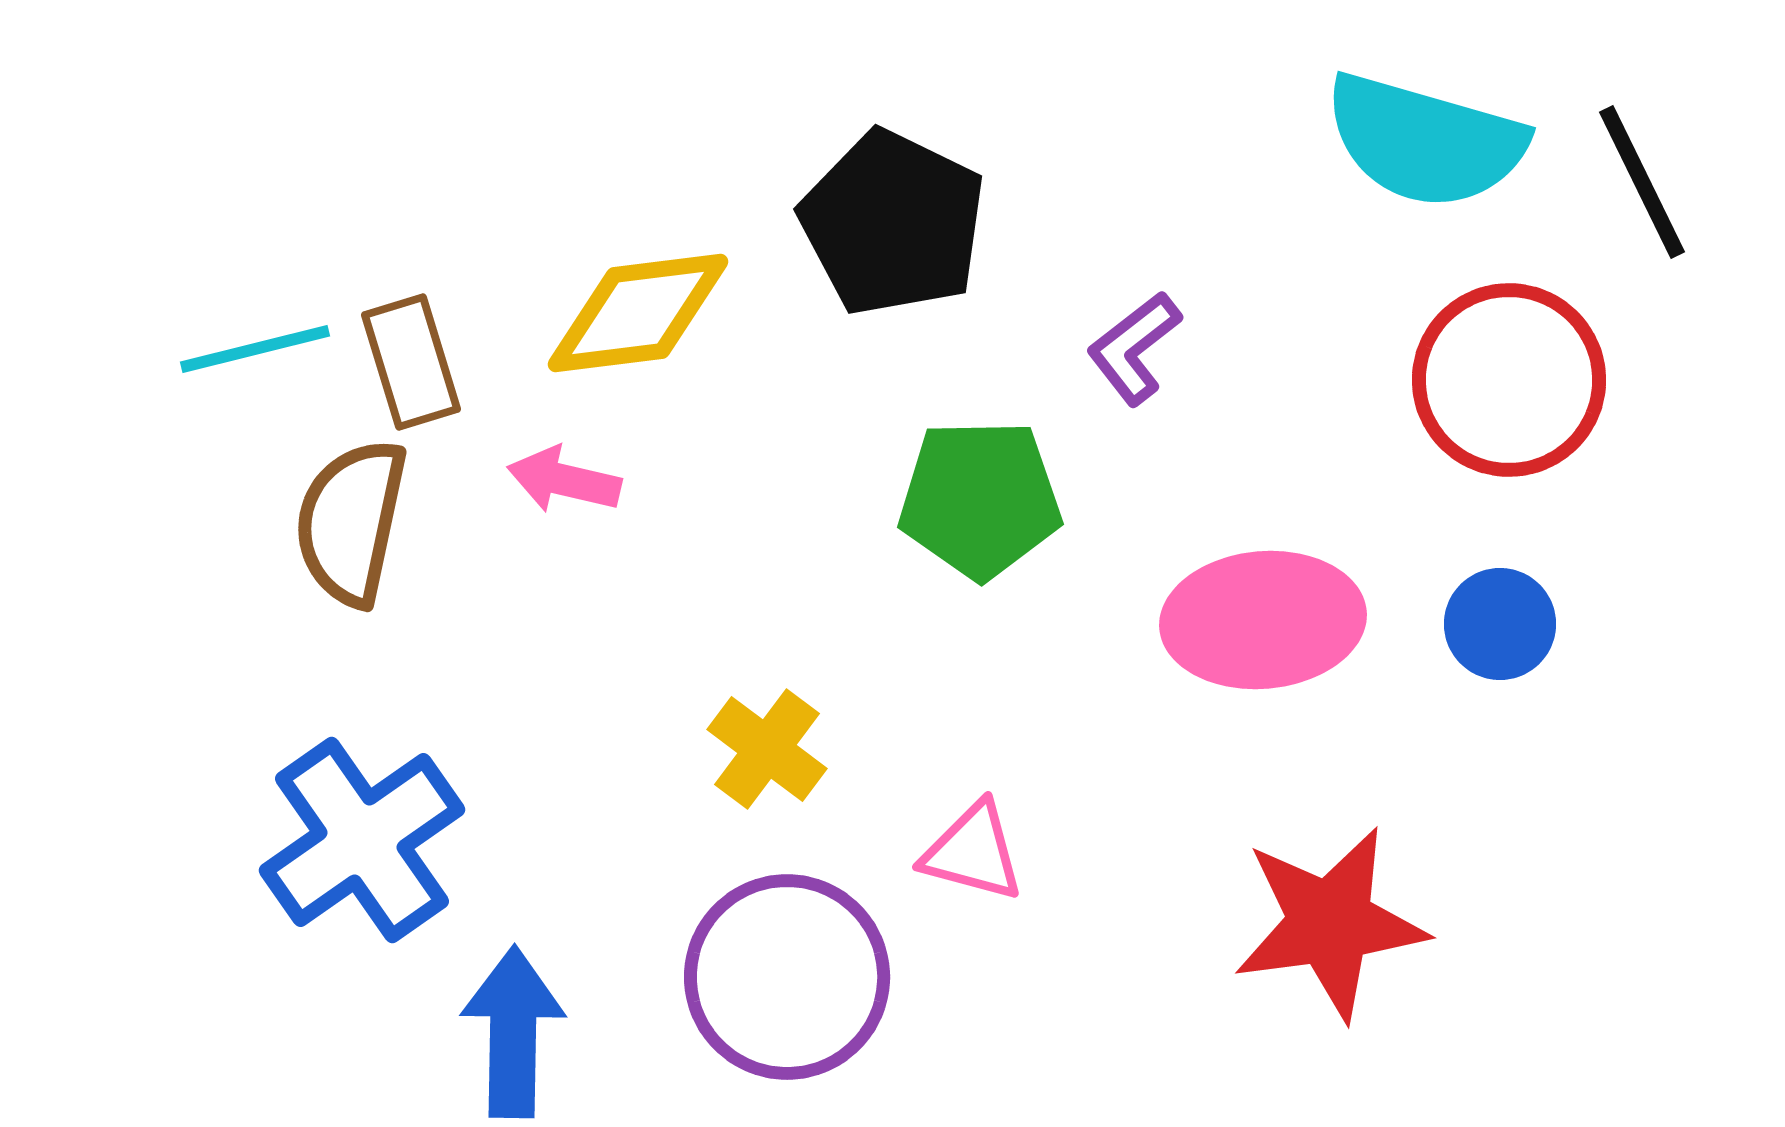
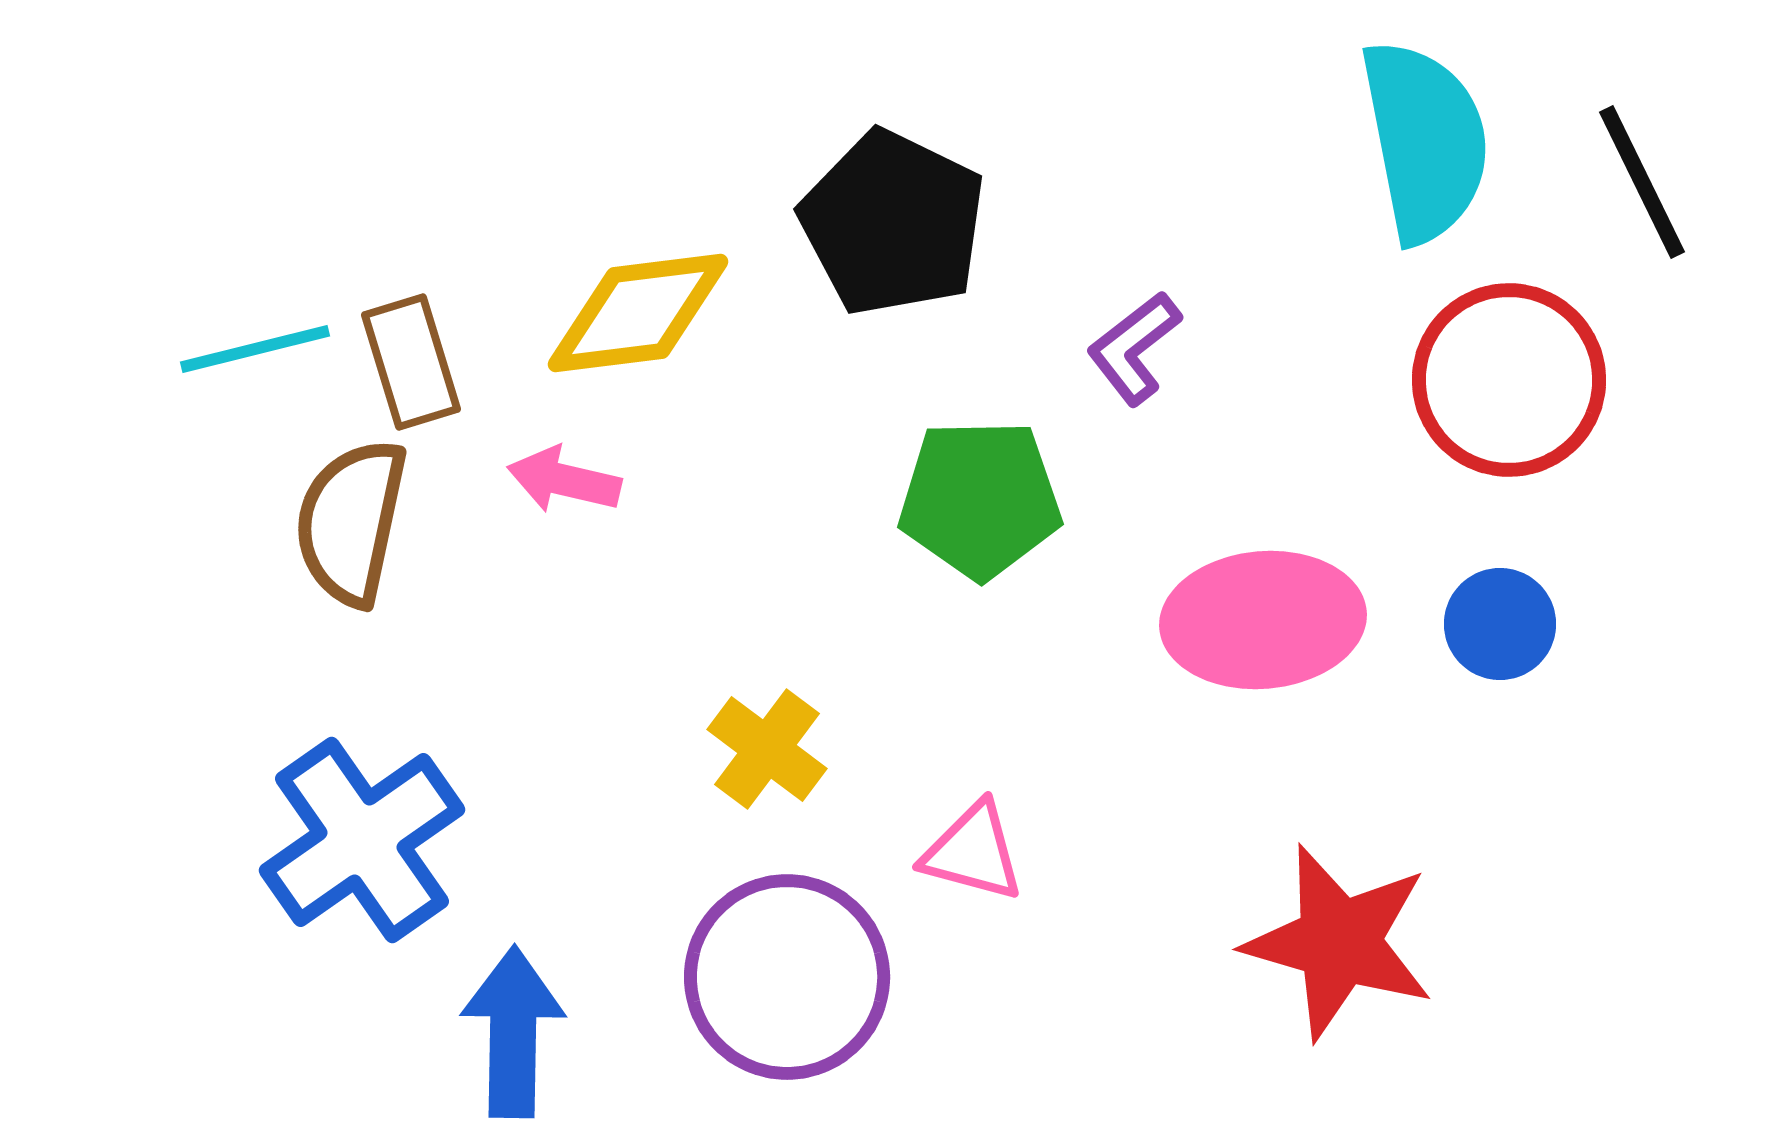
cyan semicircle: rotated 117 degrees counterclockwise
red star: moved 9 px right, 19 px down; rotated 24 degrees clockwise
